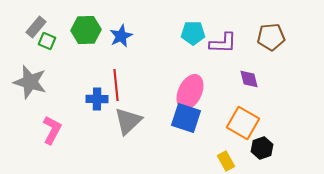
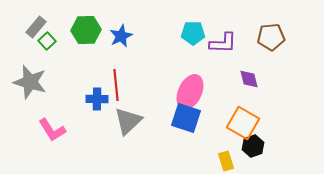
green square: rotated 24 degrees clockwise
pink L-shape: rotated 120 degrees clockwise
black hexagon: moved 9 px left, 2 px up
yellow rectangle: rotated 12 degrees clockwise
